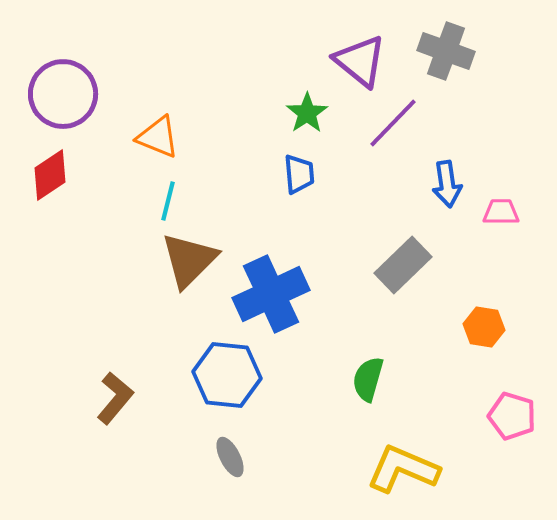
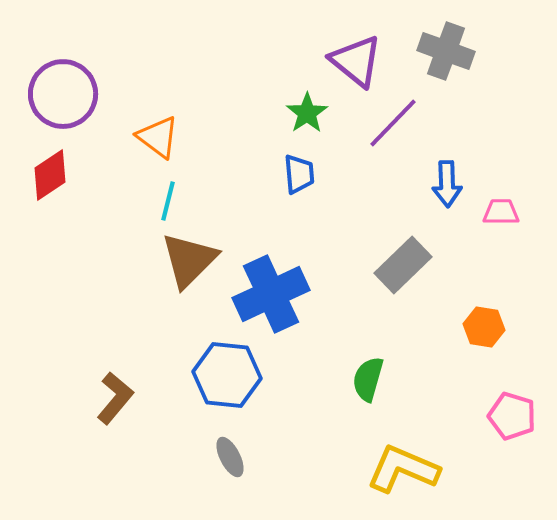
purple triangle: moved 4 px left
orange triangle: rotated 15 degrees clockwise
blue arrow: rotated 6 degrees clockwise
